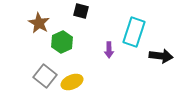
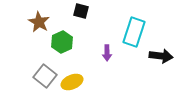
brown star: moved 1 px up
purple arrow: moved 2 px left, 3 px down
